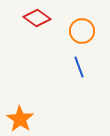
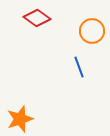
orange circle: moved 10 px right
orange star: rotated 20 degrees clockwise
